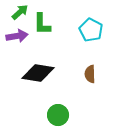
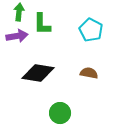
green arrow: moved 1 px left; rotated 42 degrees counterclockwise
brown semicircle: moved 1 px left, 1 px up; rotated 102 degrees clockwise
green circle: moved 2 px right, 2 px up
